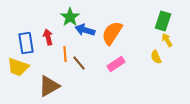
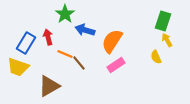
green star: moved 5 px left, 3 px up
orange semicircle: moved 8 px down
blue rectangle: rotated 40 degrees clockwise
orange line: rotated 63 degrees counterclockwise
pink rectangle: moved 1 px down
